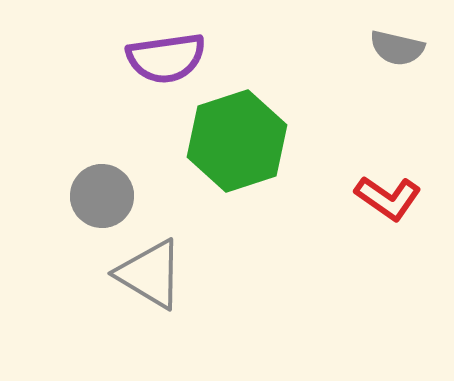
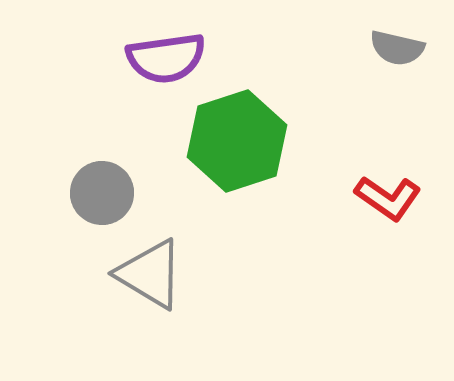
gray circle: moved 3 px up
